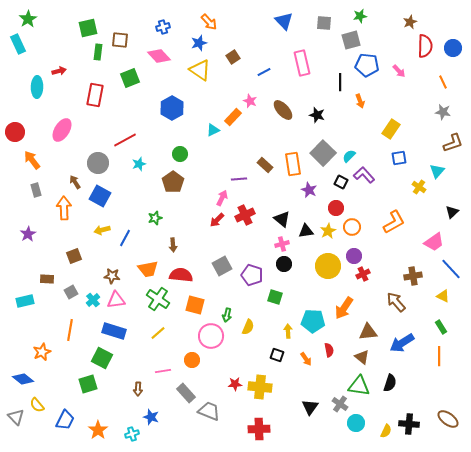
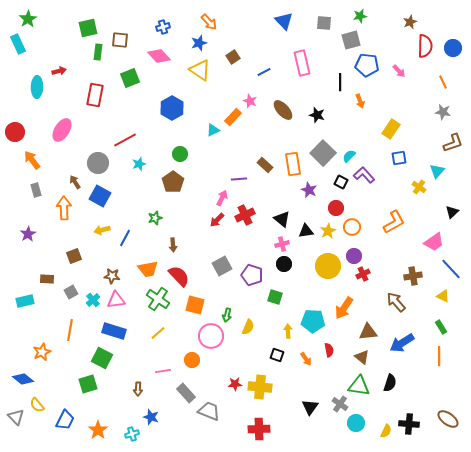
red semicircle at (181, 275): moved 2 px left, 1 px down; rotated 40 degrees clockwise
